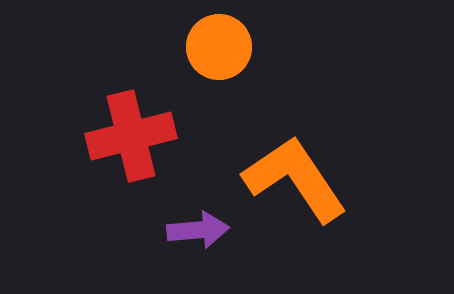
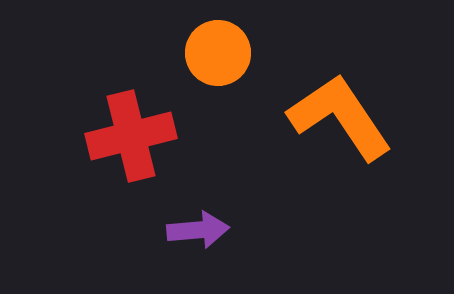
orange circle: moved 1 px left, 6 px down
orange L-shape: moved 45 px right, 62 px up
